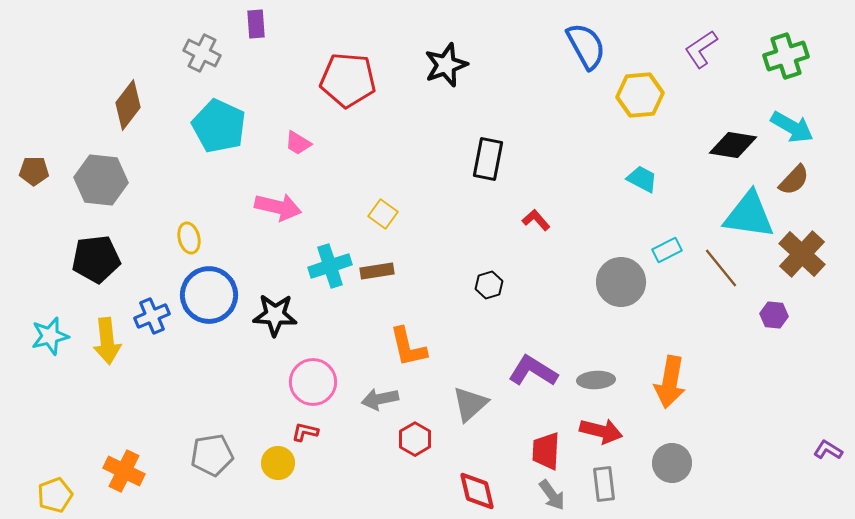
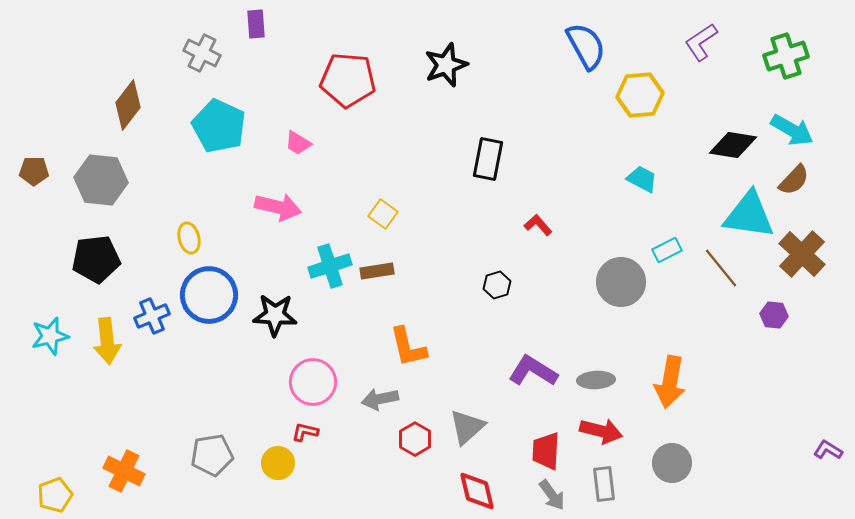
purple L-shape at (701, 49): moved 7 px up
cyan arrow at (792, 127): moved 3 px down
red L-shape at (536, 220): moved 2 px right, 5 px down
black hexagon at (489, 285): moved 8 px right
gray triangle at (470, 404): moved 3 px left, 23 px down
